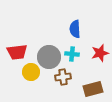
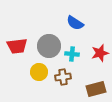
blue semicircle: moved 6 px up; rotated 54 degrees counterclockwise
red trapezoid: moved 6 px up
gray circle: moved 11 px up
yellow circle: moved 8 px right
brown rectangle: moved 3 px right
